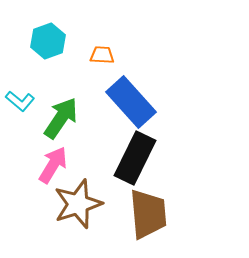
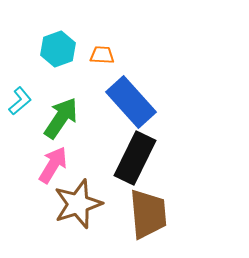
cyan hexagon: moved 10 px right, 8 px down
cyan L-shape: rotated 80 degrees counterclockwise
